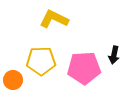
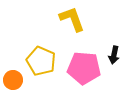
yellow L-shape: moved 18 px right; rotated 44 degrees clockwise
yellow pentagon: rotated 24 degrees clockwise
pink pentagon: rotated 8 degrees clockwise
